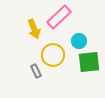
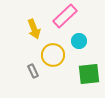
pink rectangle: moved 6 px right, 1 px up
green square: moved 12 px down
gray rectangle: moved 3 px left
